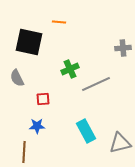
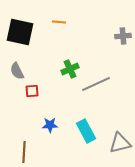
black square: moved 9 px left, 10 px up
gray cross: moved 12 px up
gray semicircle: moved 7 px up
red square: moved 11 px left, 8 px up
blue star: moved 13 px right, 1 px up
